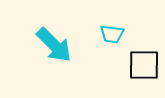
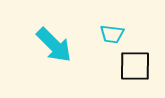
black square: moved 9 px left, 1 px down
